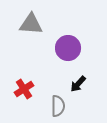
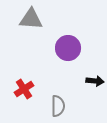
gray triangle: moved 5 px up
black arrow: moved 17 px right, 3 px up; rotated 126 degrees counterclockwise
